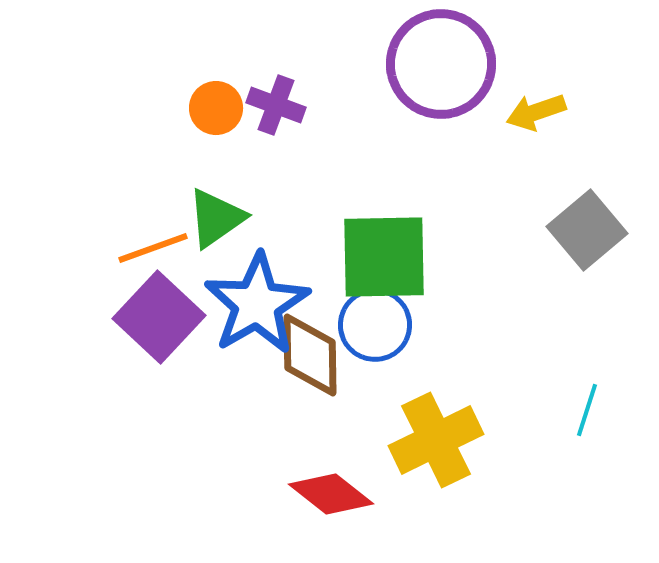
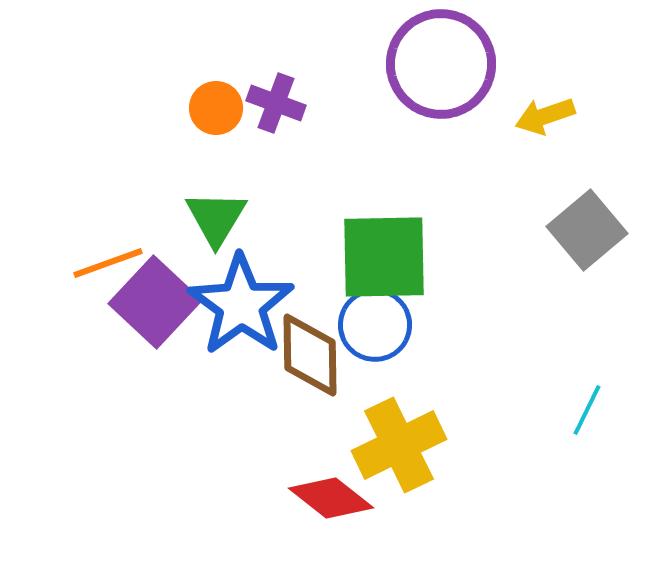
purple cross: moved 2 px up
yellow arrow: moved 9 px right, 4 px down
green triangle: rotated 24 degrees counterclockwise
orange line: moved 45 px left, 15 px down
blue star: moved 16 px left, 1 px down; rotated 6 degrees counterclockwise
purple square: moved 4 px left, 15 px up
cyan line: rotated 8 degrees clockwise
yellow cross: moved 37 px left, 5 px down
red diamond: moved 4 px down
